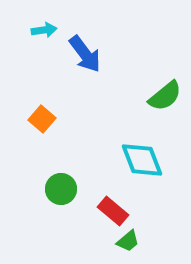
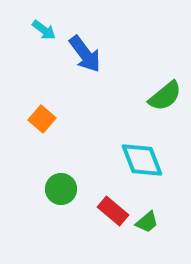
cyan arrow: rotated 45 degrees clockwise
green trapezoid: moved 19 px right, 19 px up
